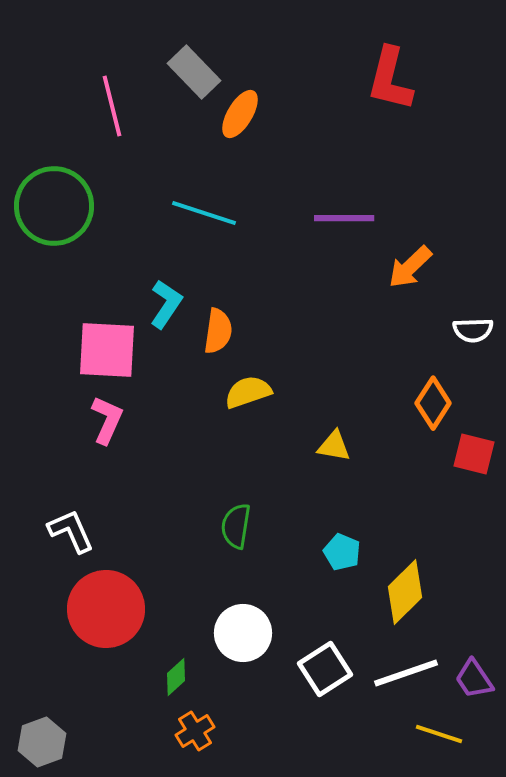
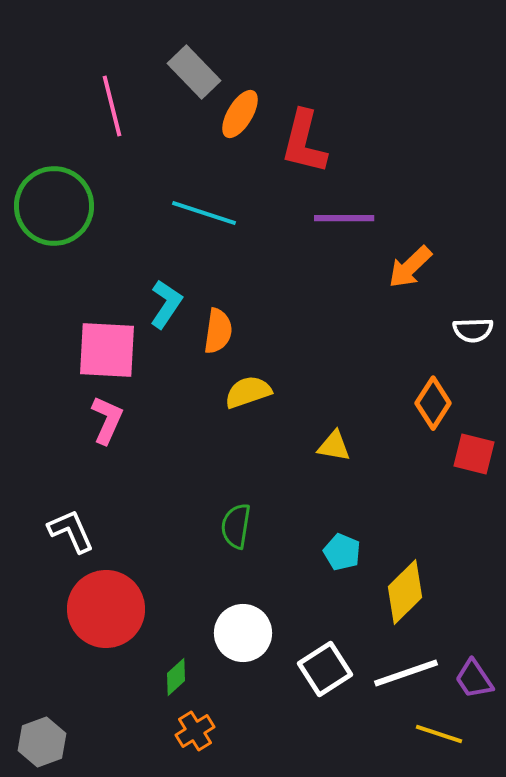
red L-shape: moved 86 px left, 63 px down
